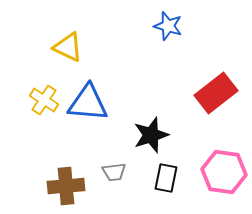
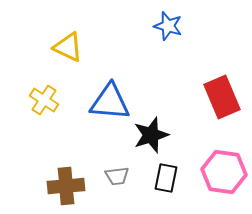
red rectangle: moved 6 px right, 4 px down; rotated 75 degrees counterclockwise
blue triangle: moved 22 px right, 1 px up
gray trapezoid: moved 3 px right, 4 px down
